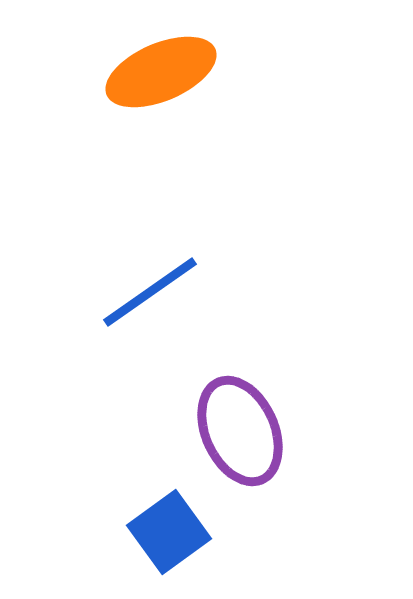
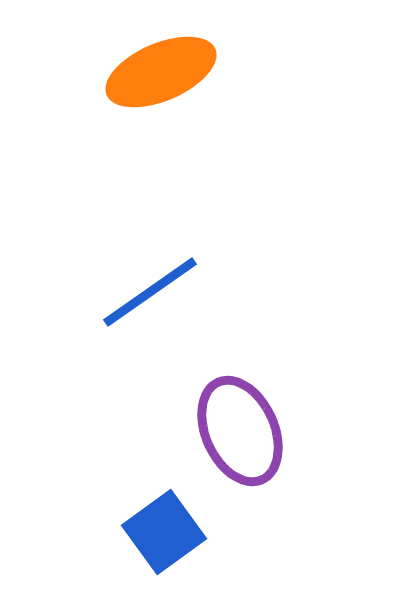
blue square: moved 5 px left
